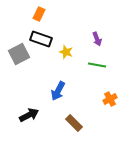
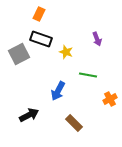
green line: moved 9 px left, 10 px down
